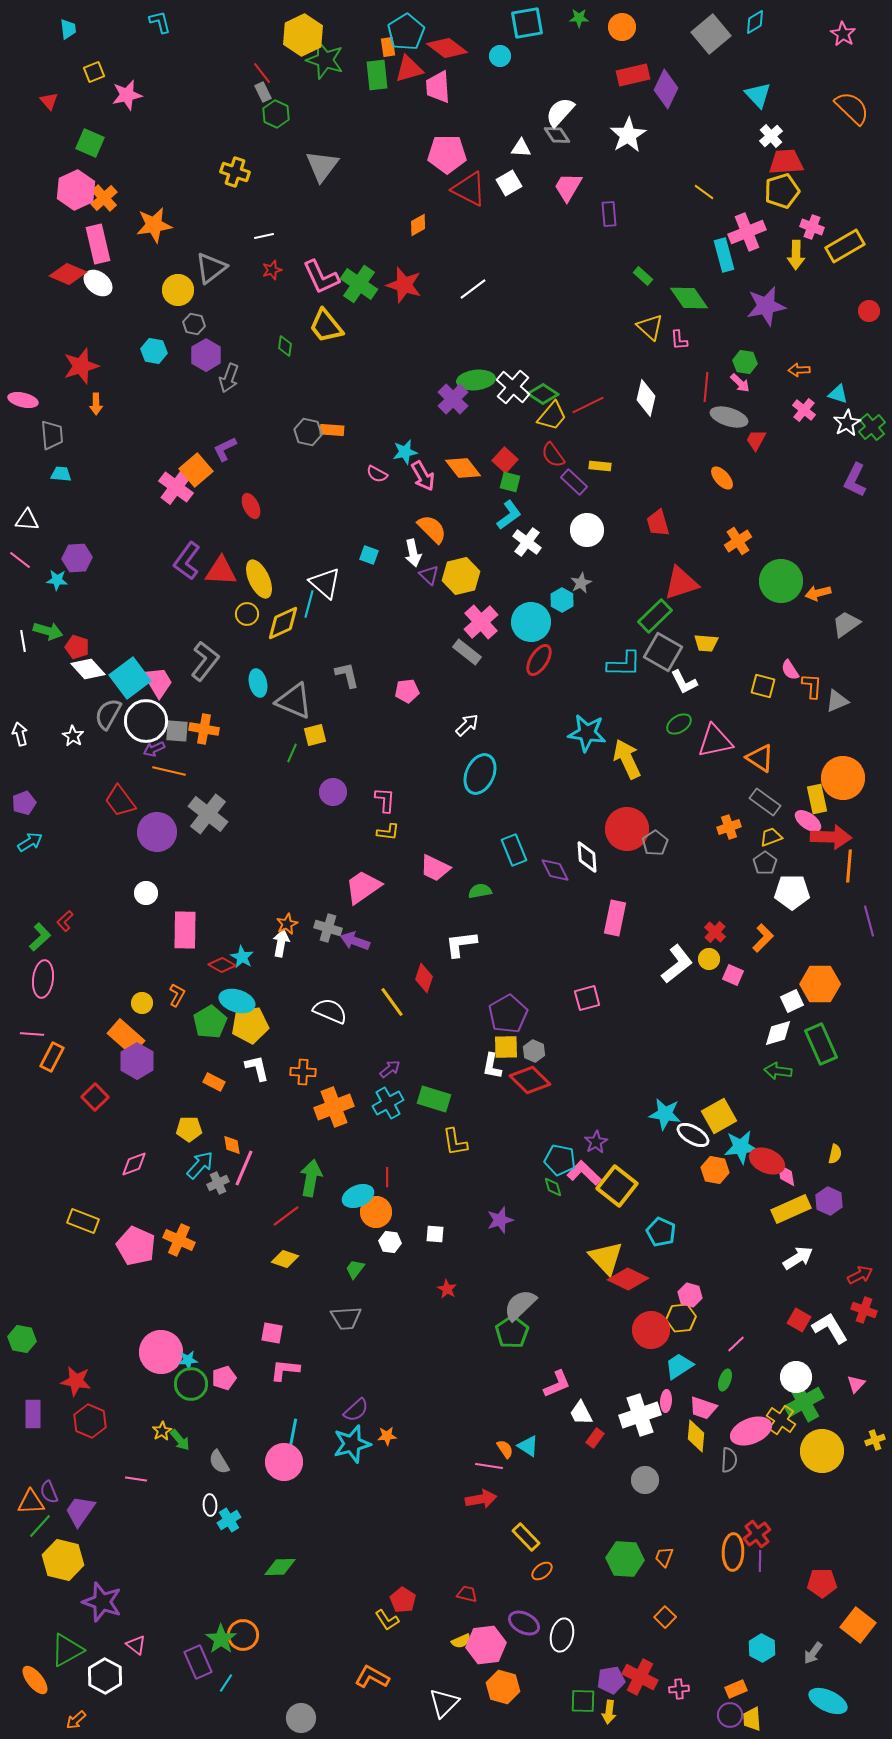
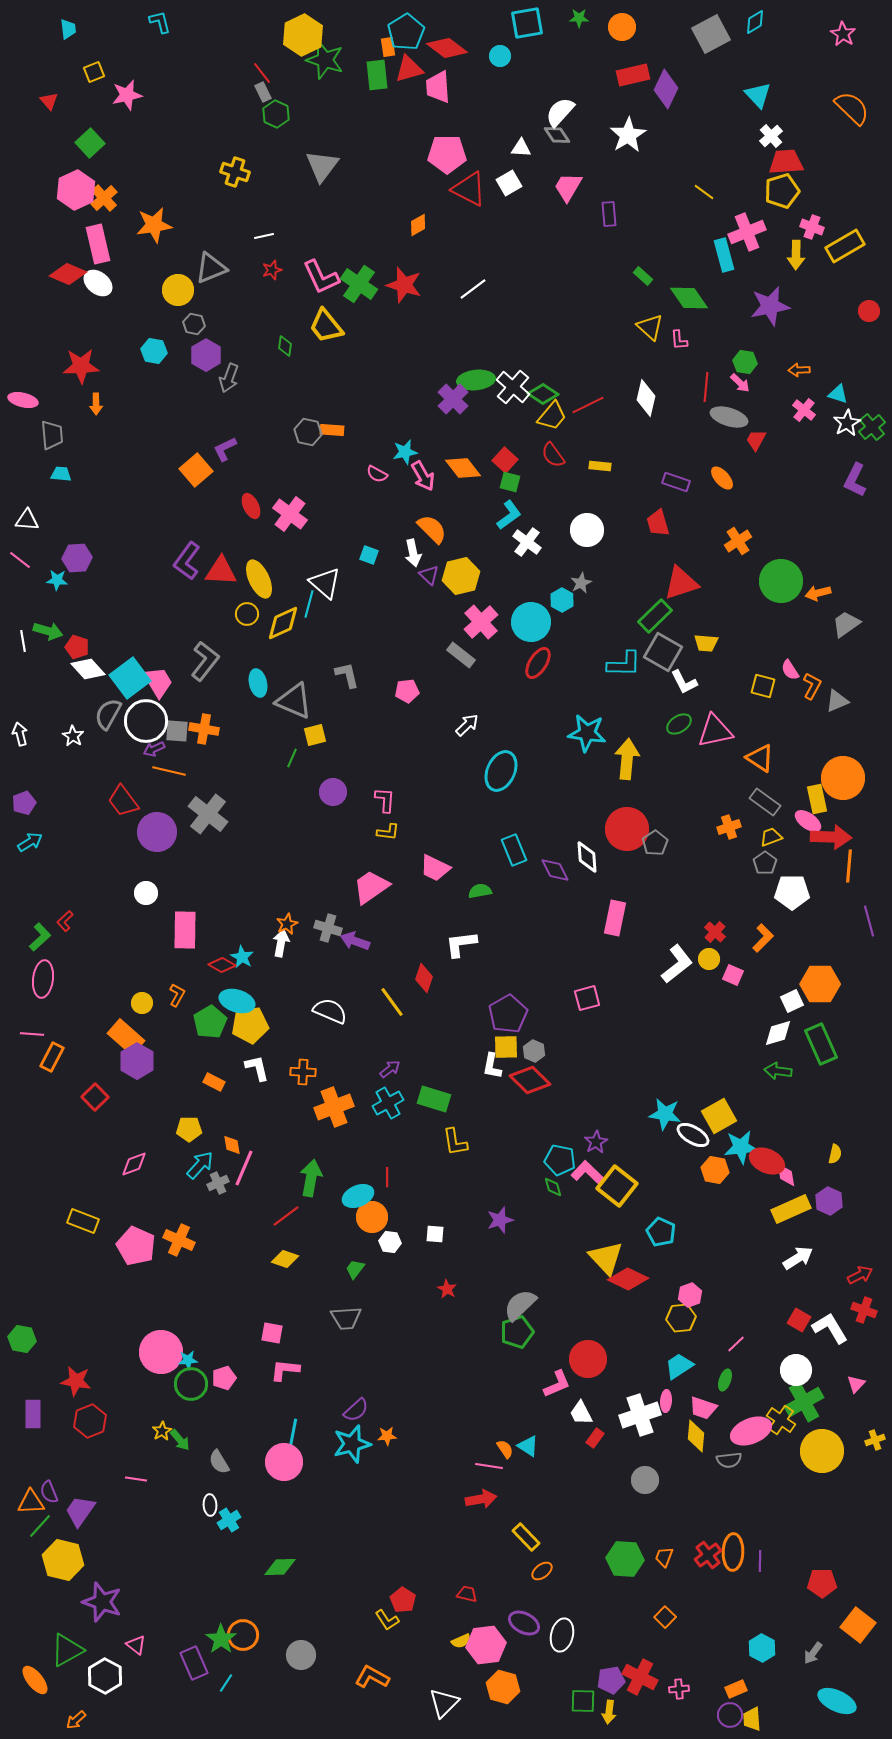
gray square at (711, 34): rotated 12 degrees clockwise
green square at (90, 143): rotated 24 degrees clockwise
gray triangle at (211, 268): rotated 16 degrees clockwise
purple star at (766, 306): moved 4 px right
red star at (81, 366): rotated 15 degrees clockwise
purple rectangle at (574, 482): moved 102 px right; rotated 24 degrees counterclockwise
pink cross at (176, 487): moved 114 px right, 27 px down
gray rectangle at (467, 652): moved 6 px left, 3 px down
red ellipse at (539, 660): moved 1 px left, 3 px down
orange L-shape at (812, 686): rotated 24 degrees clockwise
pink triangle at (715, 741): moved 10 px up
green line at (292, 753): moved 5 px down
yellow arrow at (627, 759): rotated 30 degrees clockwise
cyan ellipse at (480, 774): moved 21 px right, 3 px up
red trapezoid at (120, 801): moved 3 px right
pink trapezoid at (363, 887): moved 8 px right
pink L-shape at (584, 1173): moved 4 px right
orange circle at (376, 1212): moved 4 px left, 5 px down
pink hexagon at (690, 1295): rotated 25 degrees clockwise
red circle at (651, 1330): moved 63 px left, 29 px down
green pentagon at (512, 1332): moved 5 px right; rotated 16 degrees clockwise
white circle at (796, 1377): moved 7 px up
red hexagon at (90, 1421): rotated 16 degrees clockwise
gray semicircle at (729, 1460): rotated 80 degrees clockwise
red cross at (757, 1534): moved 49 px left, 21 px down
purple rectangle at (198, 1662): moved 4 px left, 1 px down
cyan ellipse at (828, 1701): moved 9 px right
gray circle at (301, 1718): moved 63 px up
